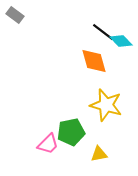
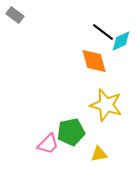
cyan diamond: rotated 70 degrees counterclockwise
